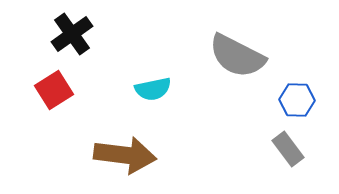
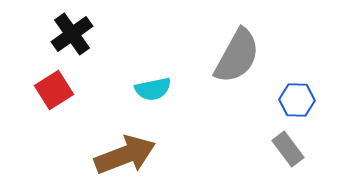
gray semicircle: rotated 88 degrees counterclockwise
brown arrow: rotated 28 degrees counterclockwise
